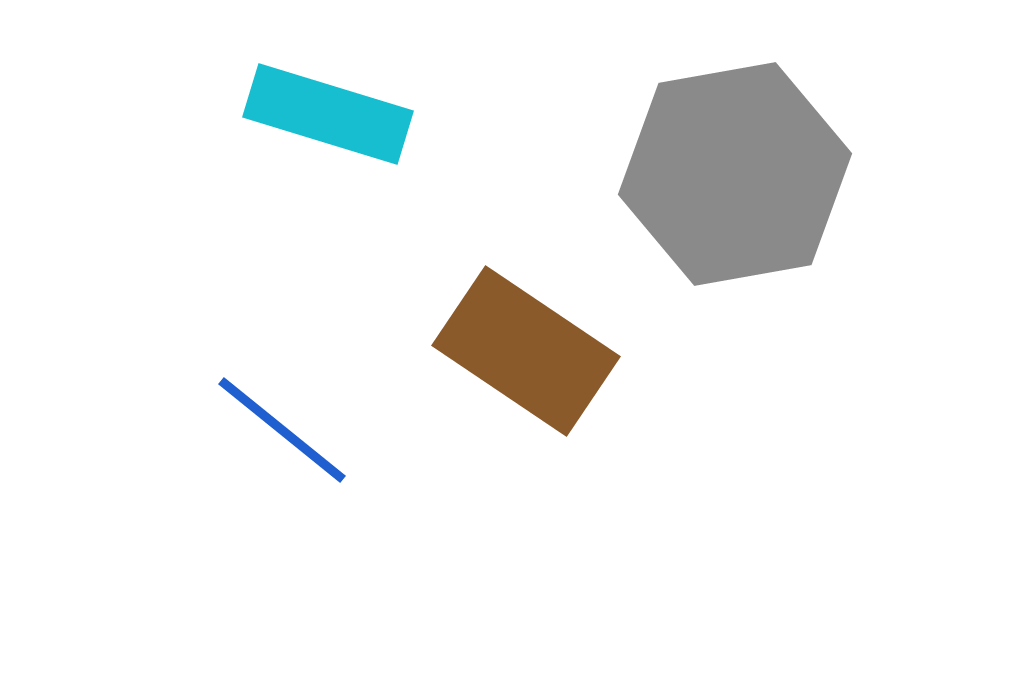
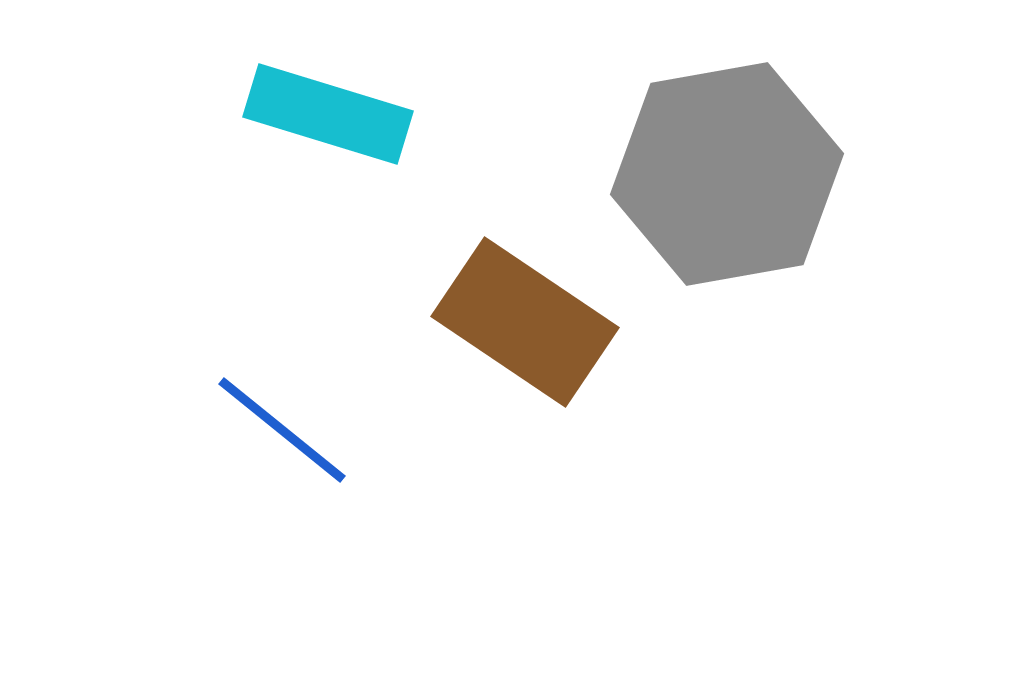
gray hexagon: moved 8 px left
brown rectangle: moved 1 px left, 29 px up
